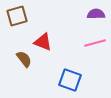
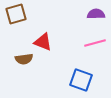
brown square: moved 1 px left, 2 px up
brown semicircle: rotated 120 degrees clockwise
blue square: moved 11 px right
